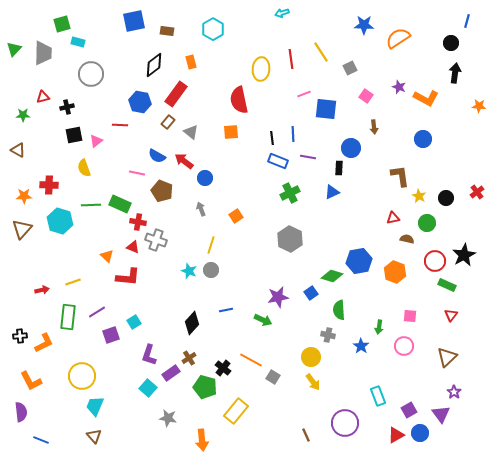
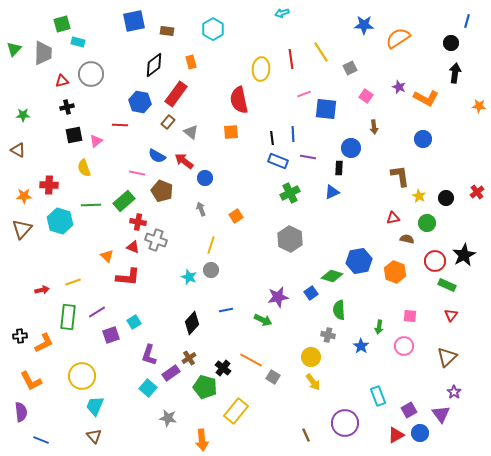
red triangle at (43, 97): moved 19 px right, 16 px up
green rectangle at (120, 204): moved 4 px right, 3 px up; rotated 65 degrees counterclockwise
cyan star at (189, 271): moved 6 px down
